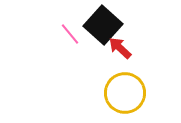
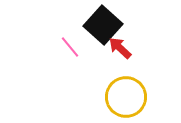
pink line: moved 13 px down
yellow circle: moved 1 px right, 4 px down
